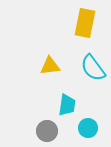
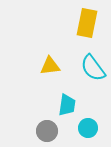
yellow rectangle: moved 2 px right
